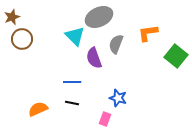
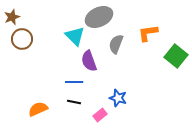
purple semicircle: moved 5 px left, 3 px down
blue line: moved 2 px right
black line: moved 2 px right, 1 px up
pink rectangle: moved 5 px left, 4 px up; rotated 32 degrees clockwise
